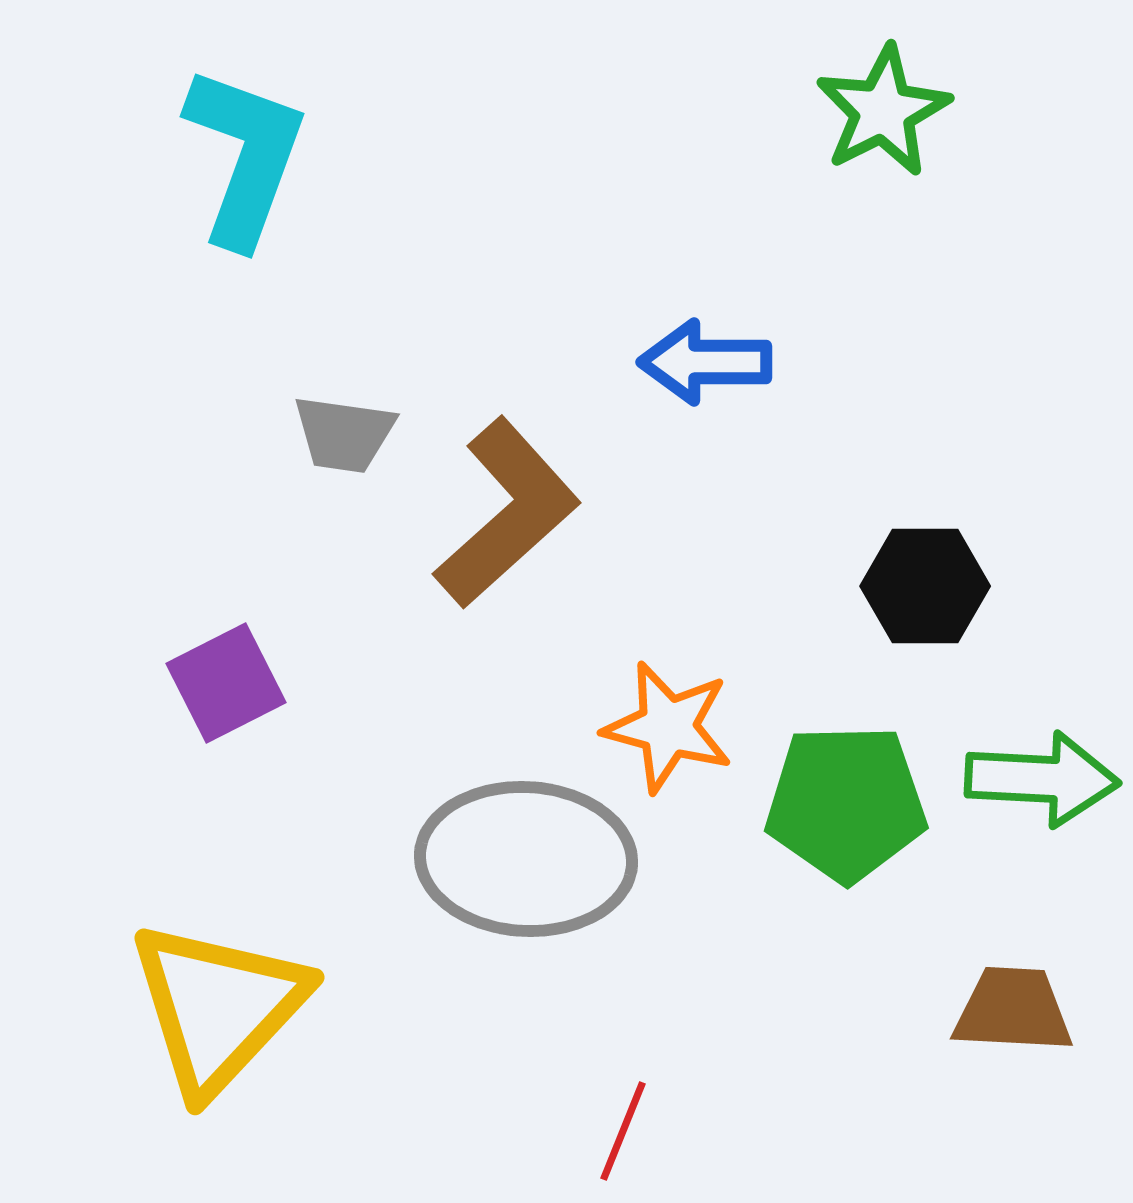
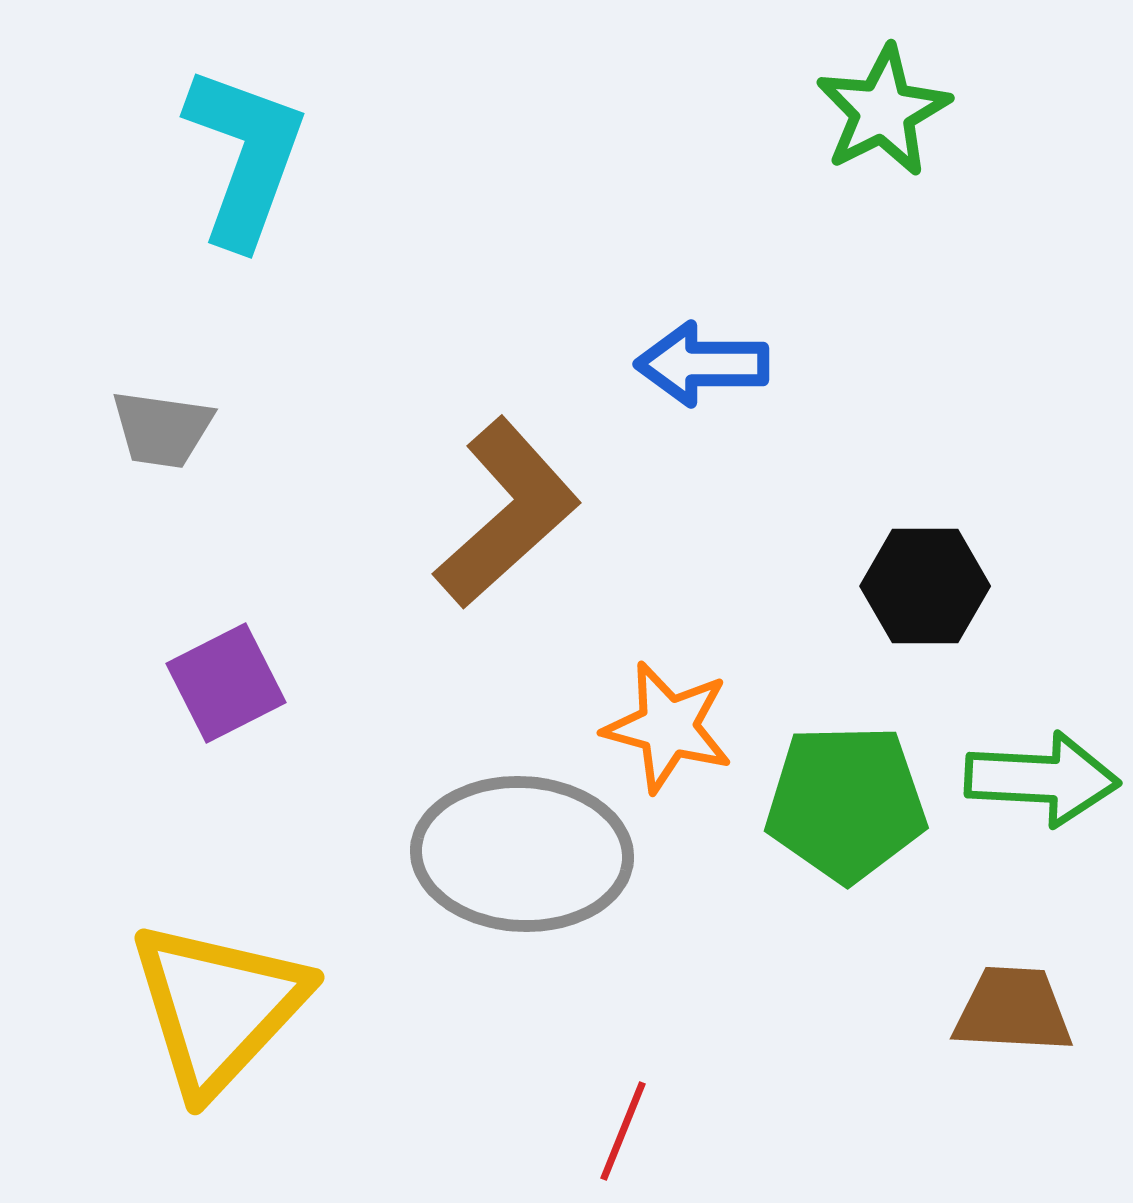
blue arrow: moved 3 px left, 2 px down
gray trapezoid: moved 182 px left, 5 px up
gray ellipse: moved 4 px left, 5 px up
